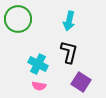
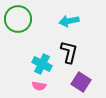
cyan arrow: rotated 66 degrees clockwise
cyan cross: moved 4 px right
